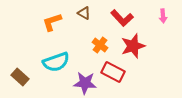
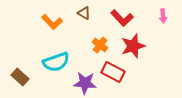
orange L-shape: rotated 115 degrees counterclockwise
